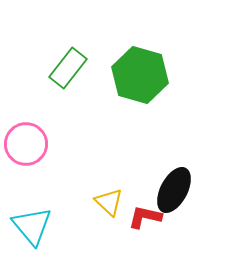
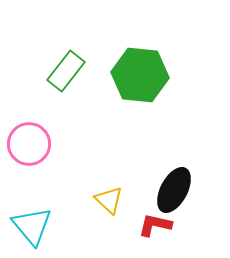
green rectangle: moved 2 px left, 3 px down
green hexagon: rotated 10 degrees counterclockwise
pink circle: moved 3 px right
yellow triangle: moved 2 px up
red L-shape: moved 10 px right, 8 px down
